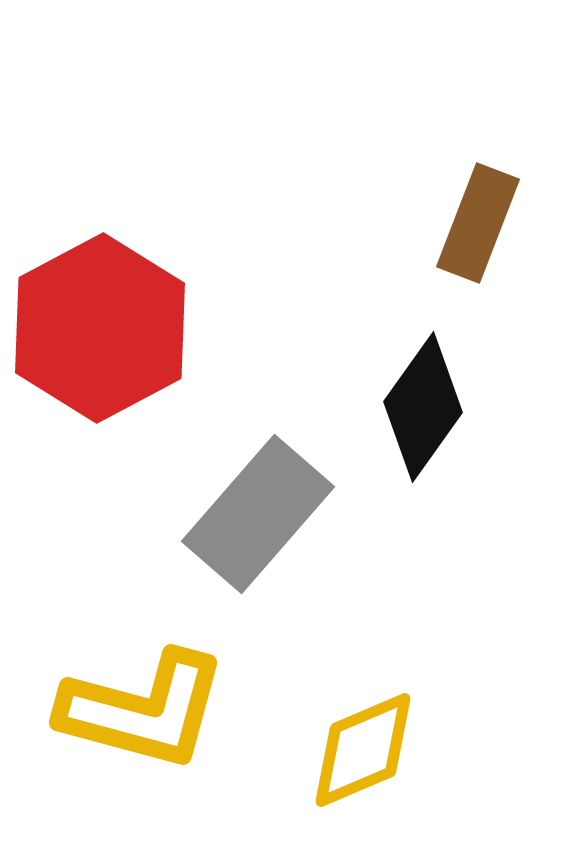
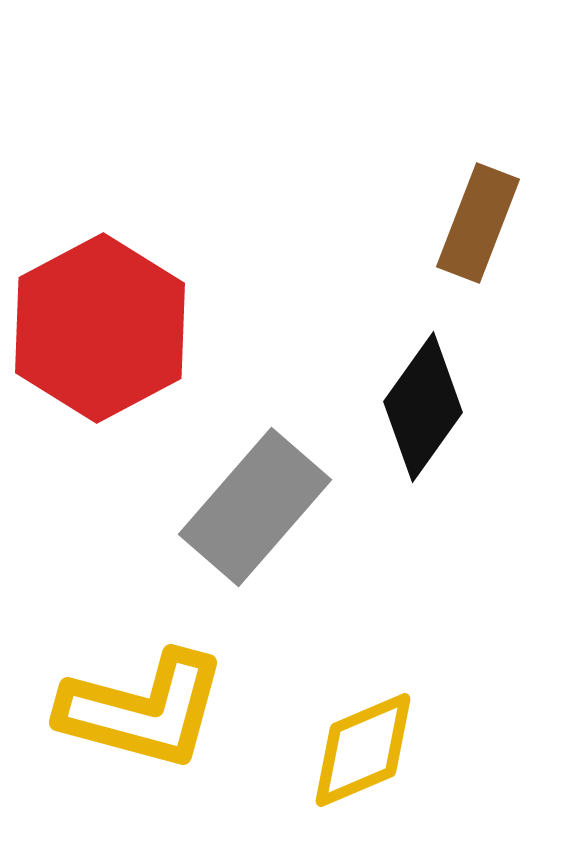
gray rectangle: moved 3 px left, 7 px up
